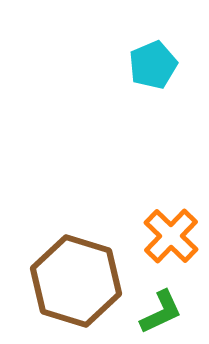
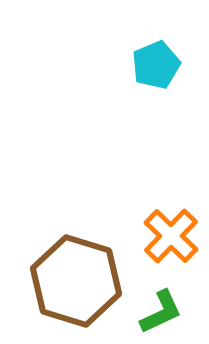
cyan pentagon: moved 3 px right
